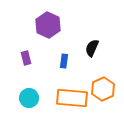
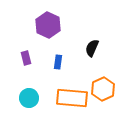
blue rectangle: moved 6 px left, 1 px down
